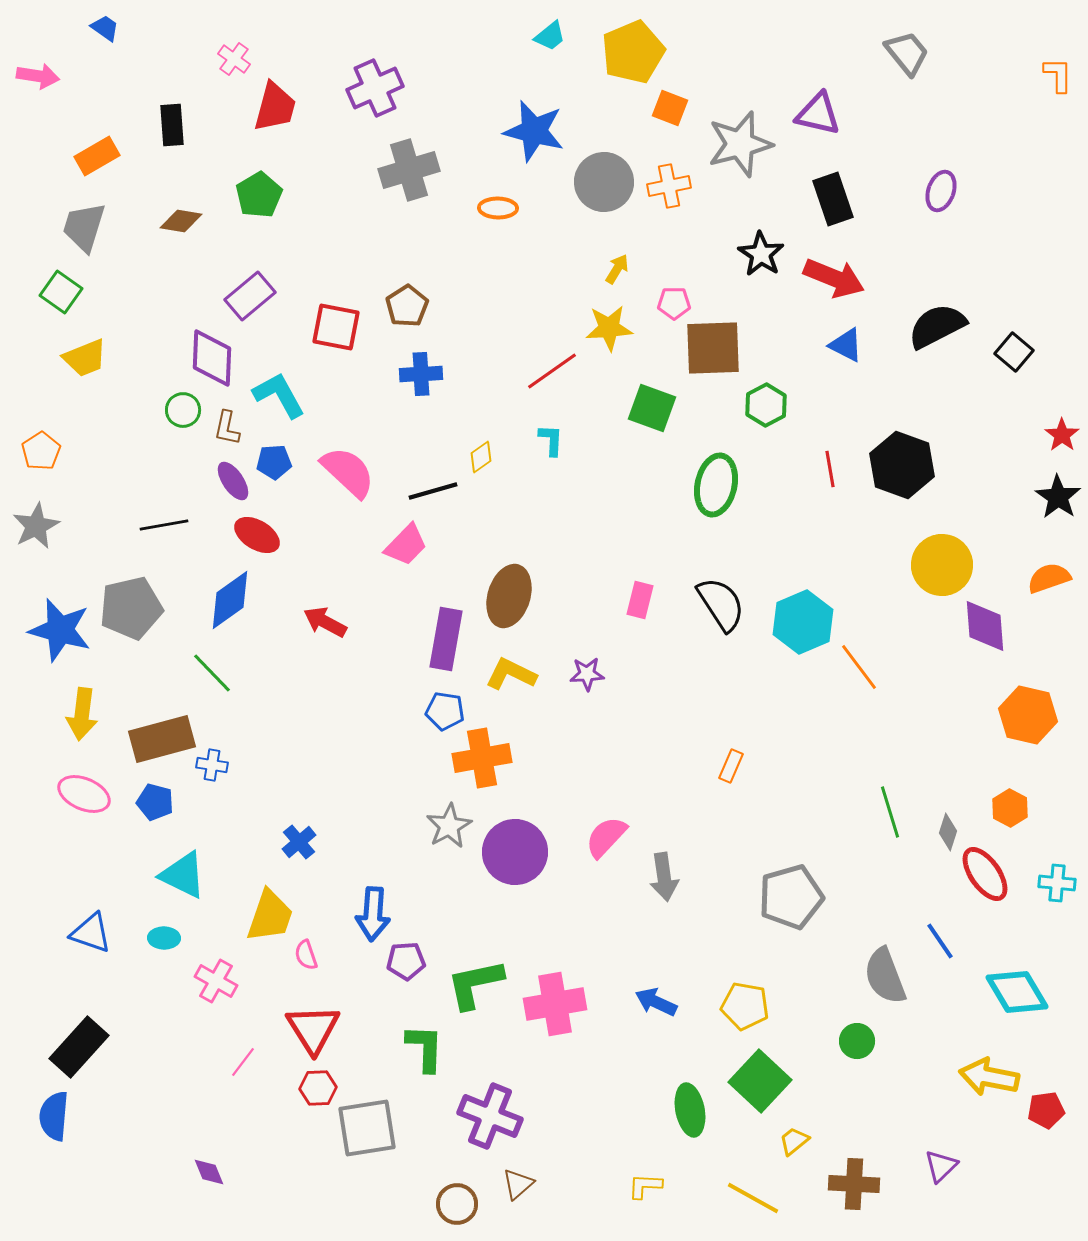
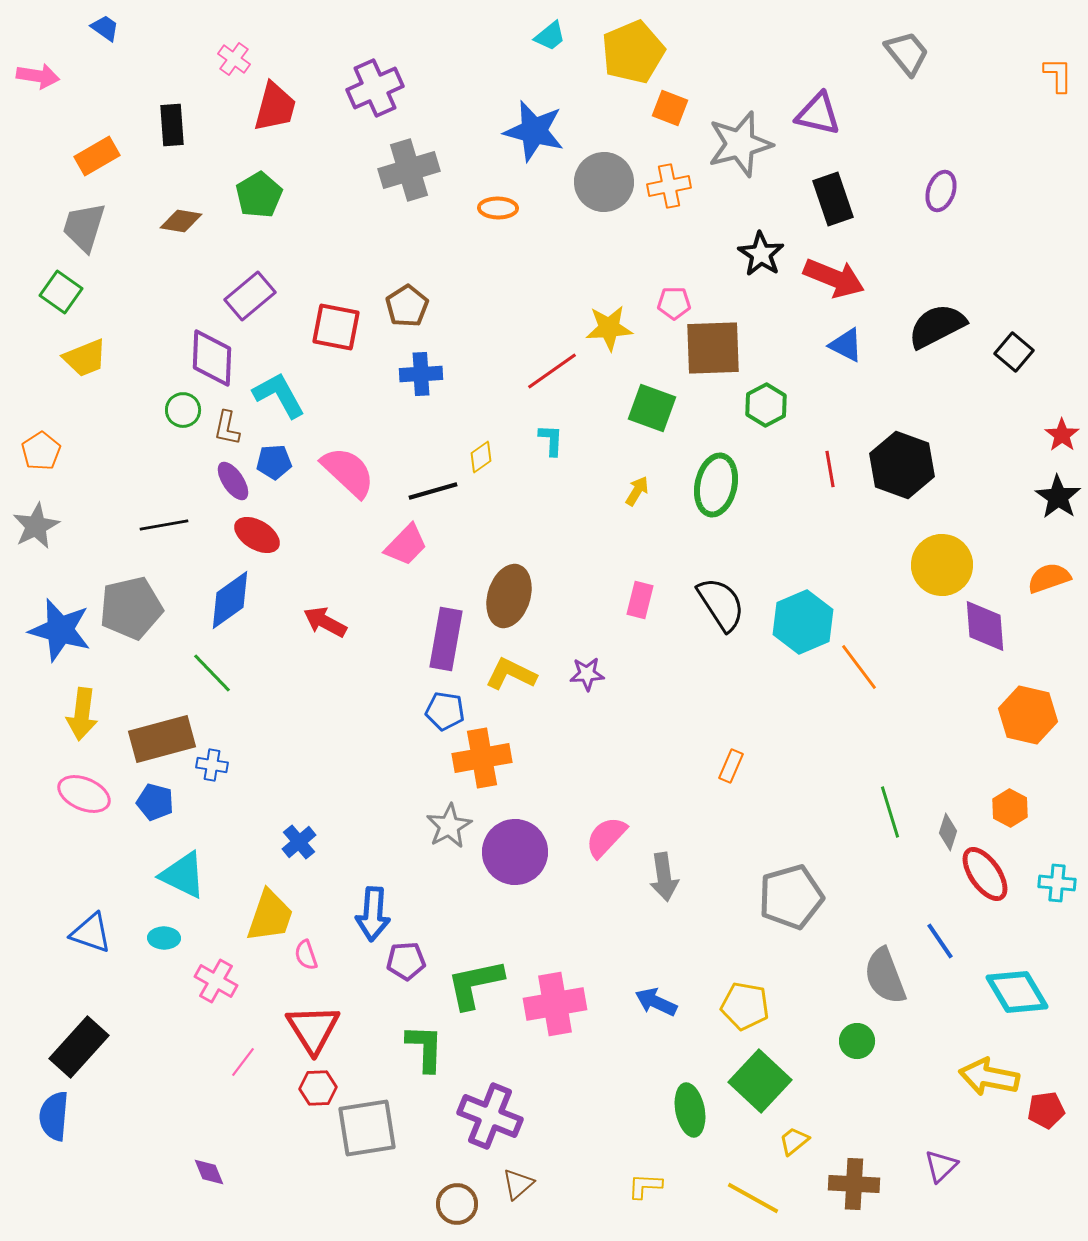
yellow arrow at (617, 269): moved 20 px right, 222 px down
